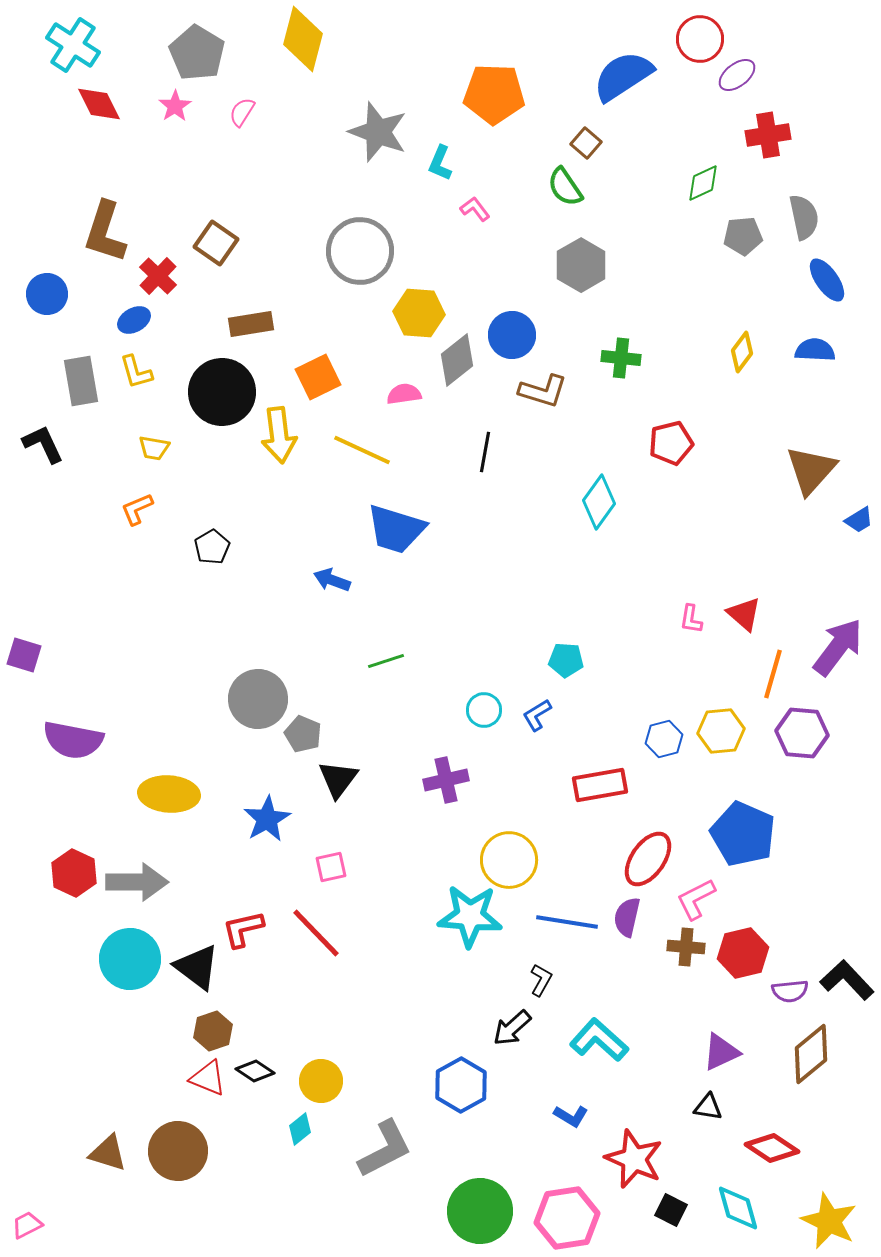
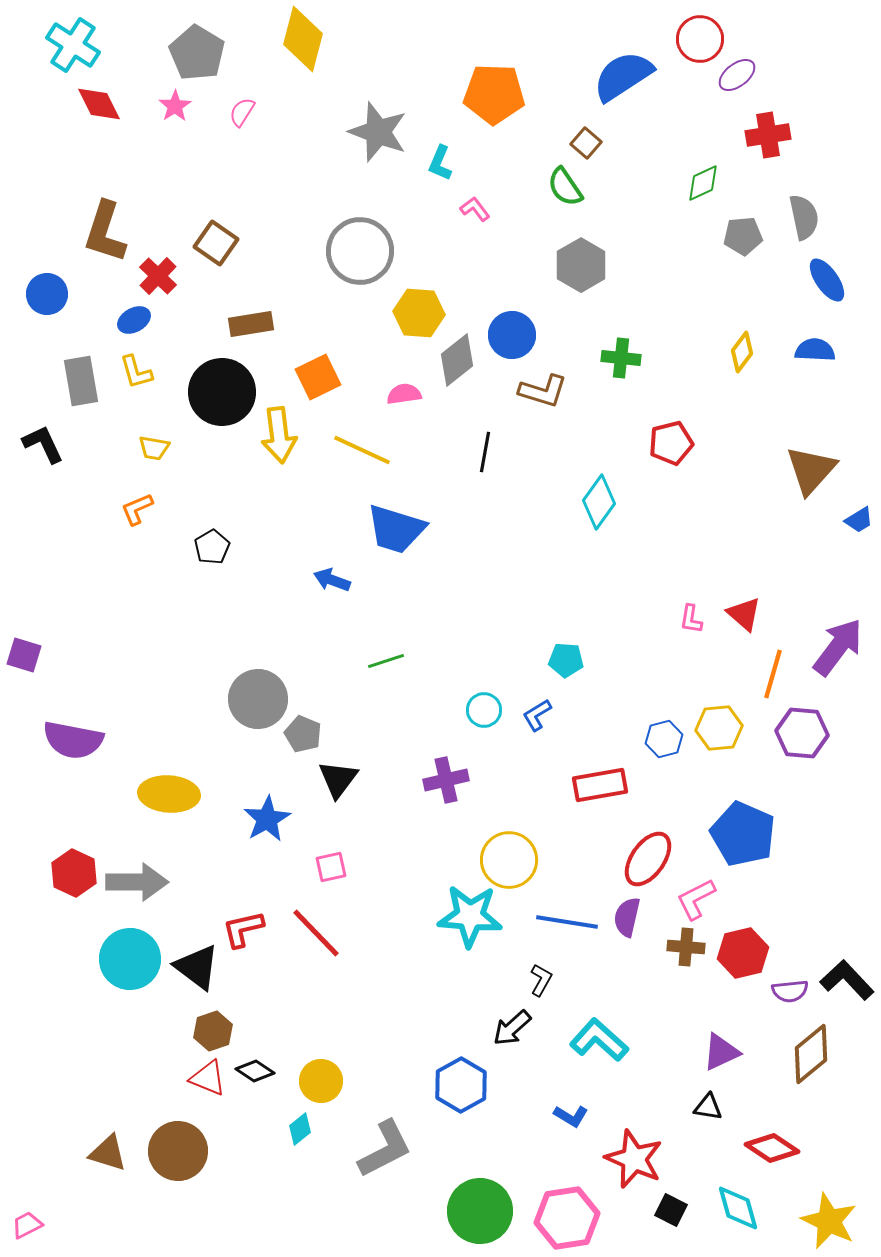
yellow hexagon at (721, 731): moved 2 px left, 3 px up
